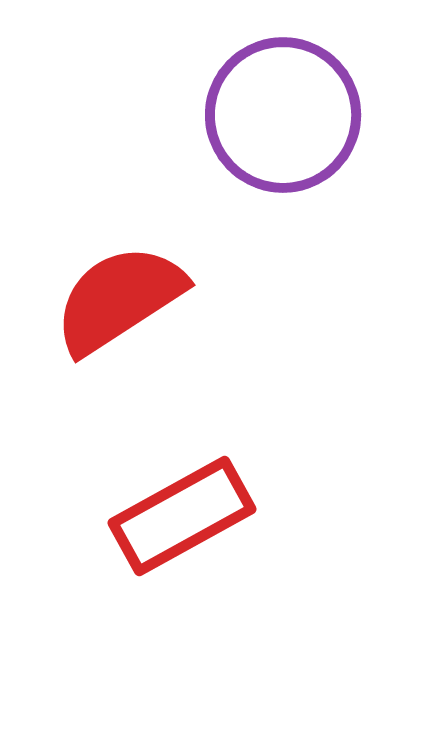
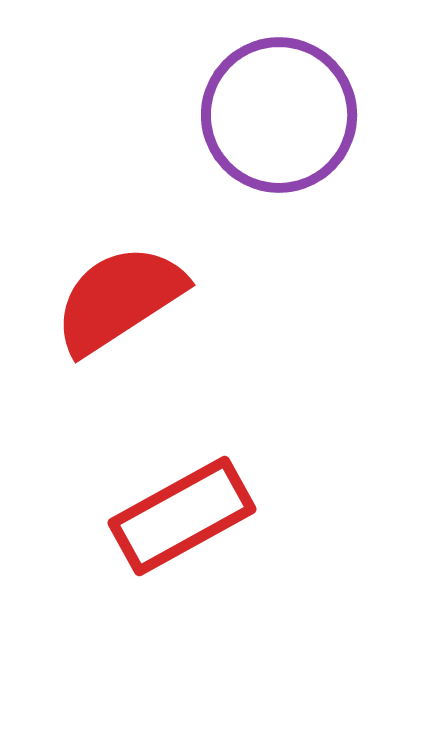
purple circle: moved 4 px left
